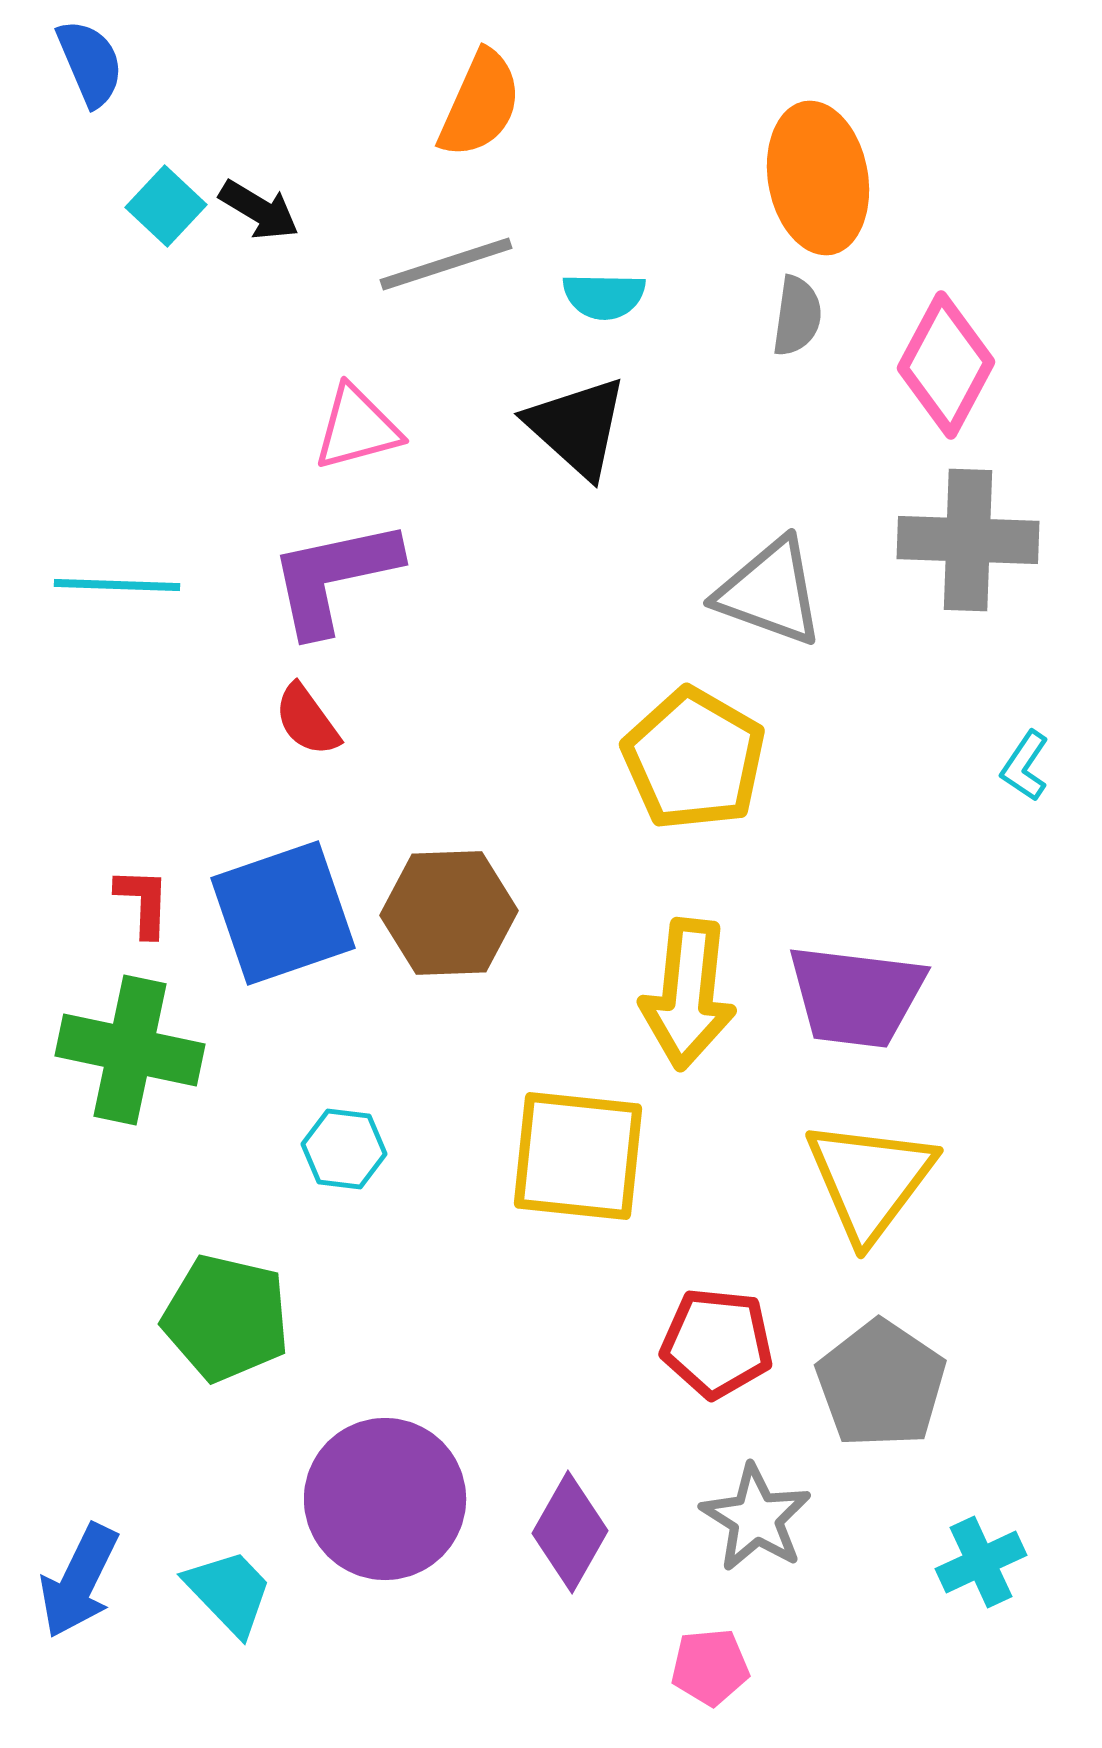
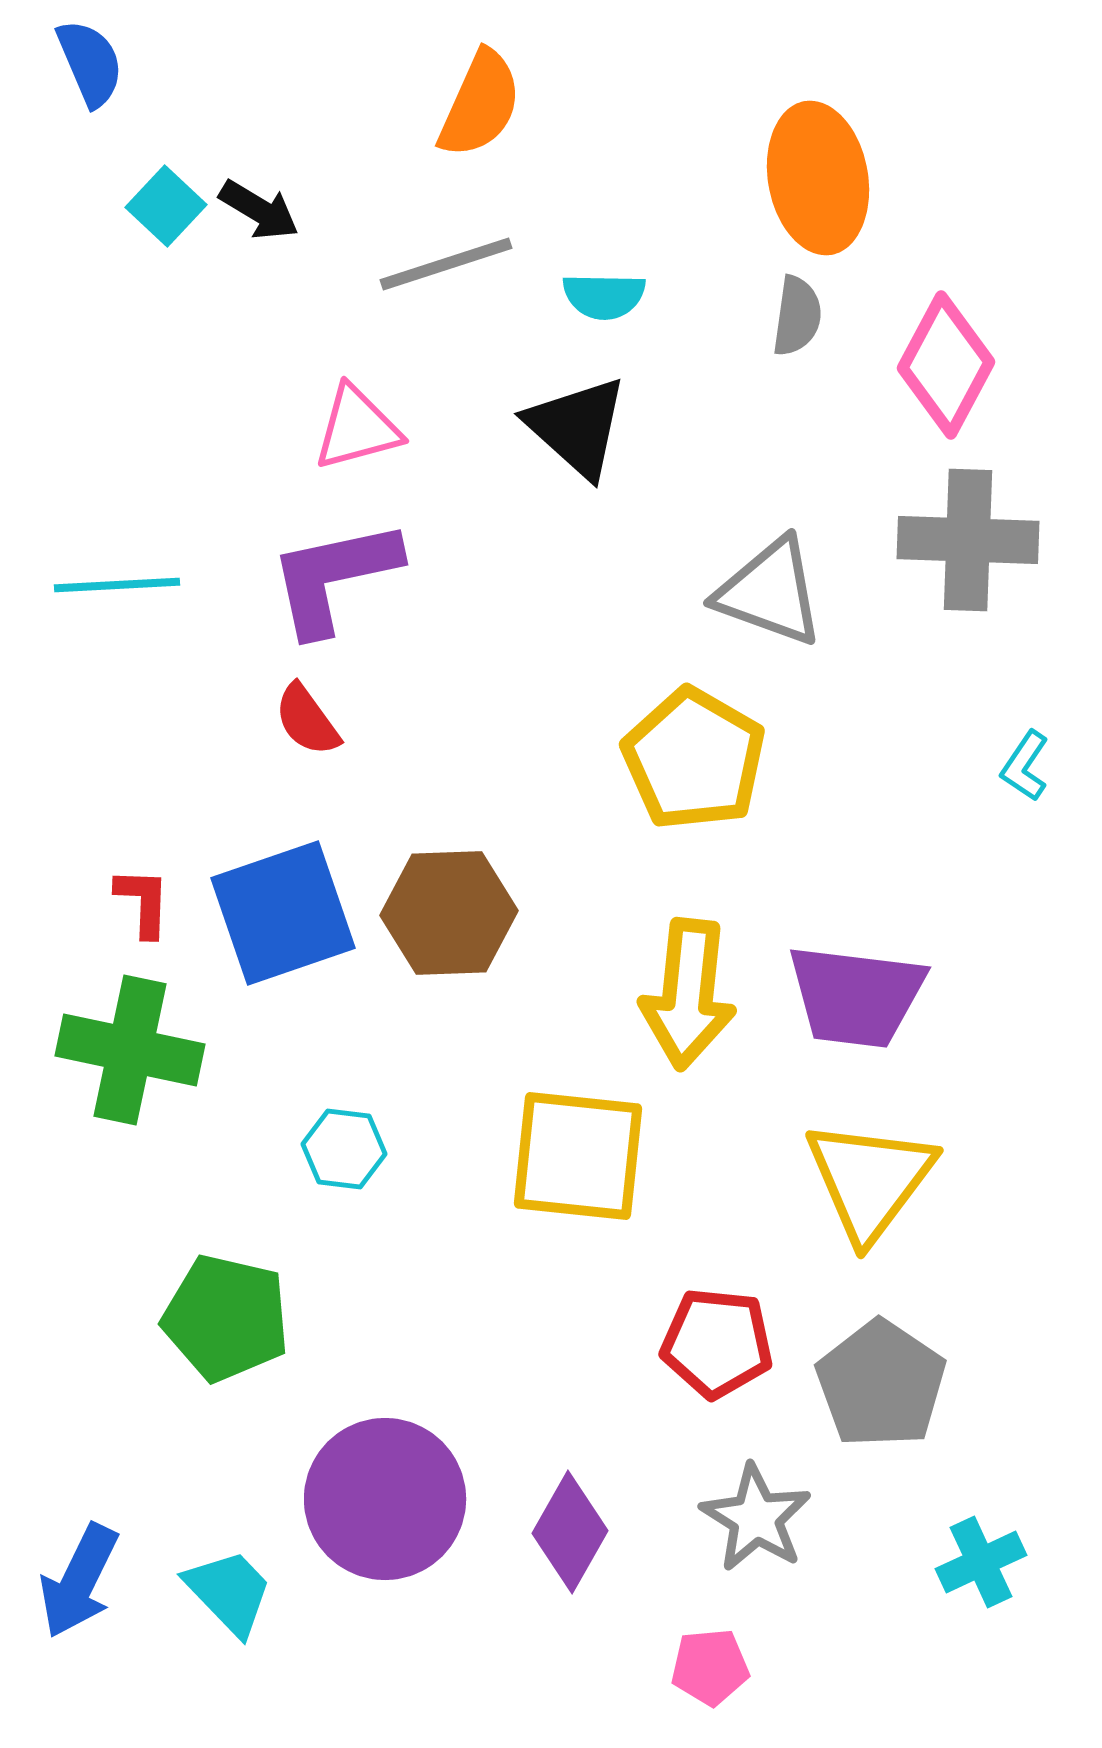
cyan line: rotated 5 degrees counterclockwise
